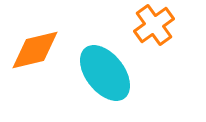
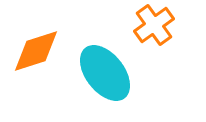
orange diamond: moved 1 px right, 1 px down; rotated 4 degrees counterclockwise
